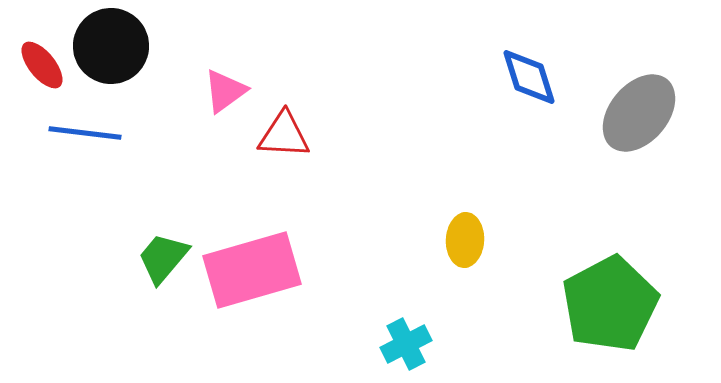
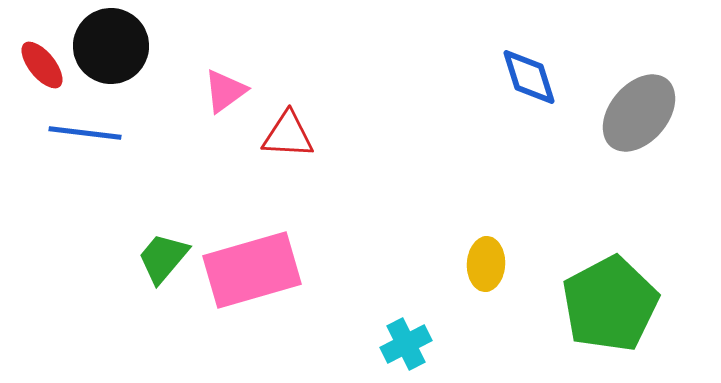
red triangle: moved 4 px right
yellow ellipse: moved 21 px right, 24 px down
